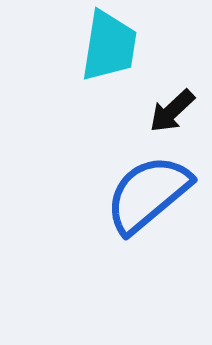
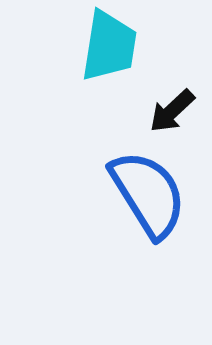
blue semicircle: rotated 98 degrees clockwise
